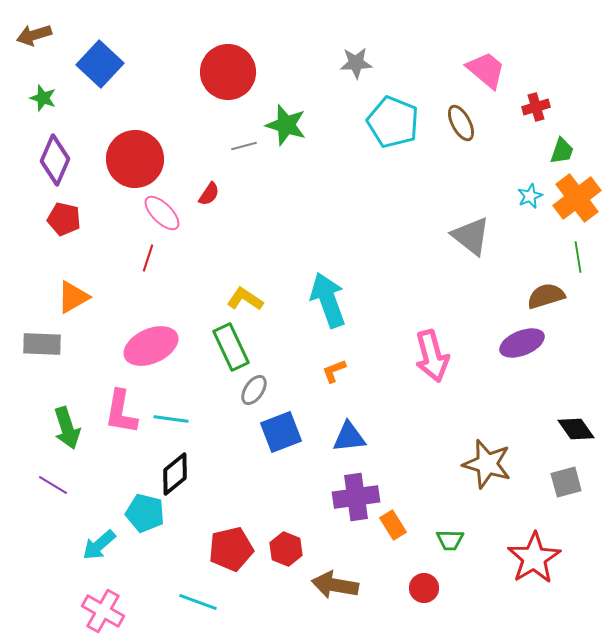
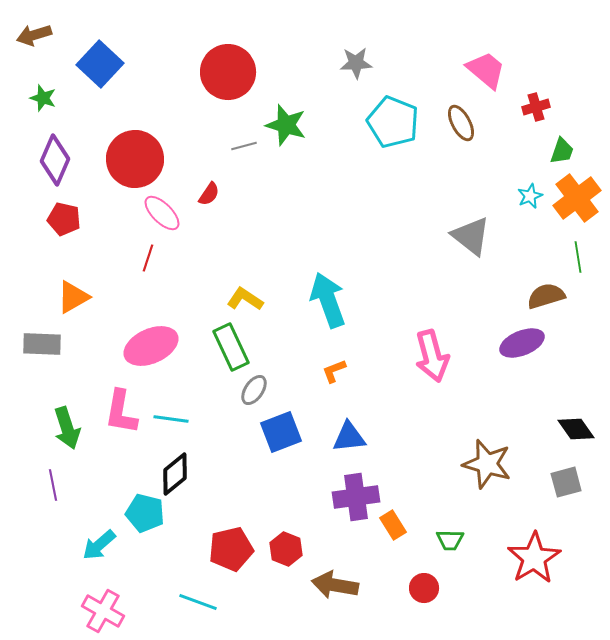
purple line at (53, 485): rotated 48 degrees clockwise
